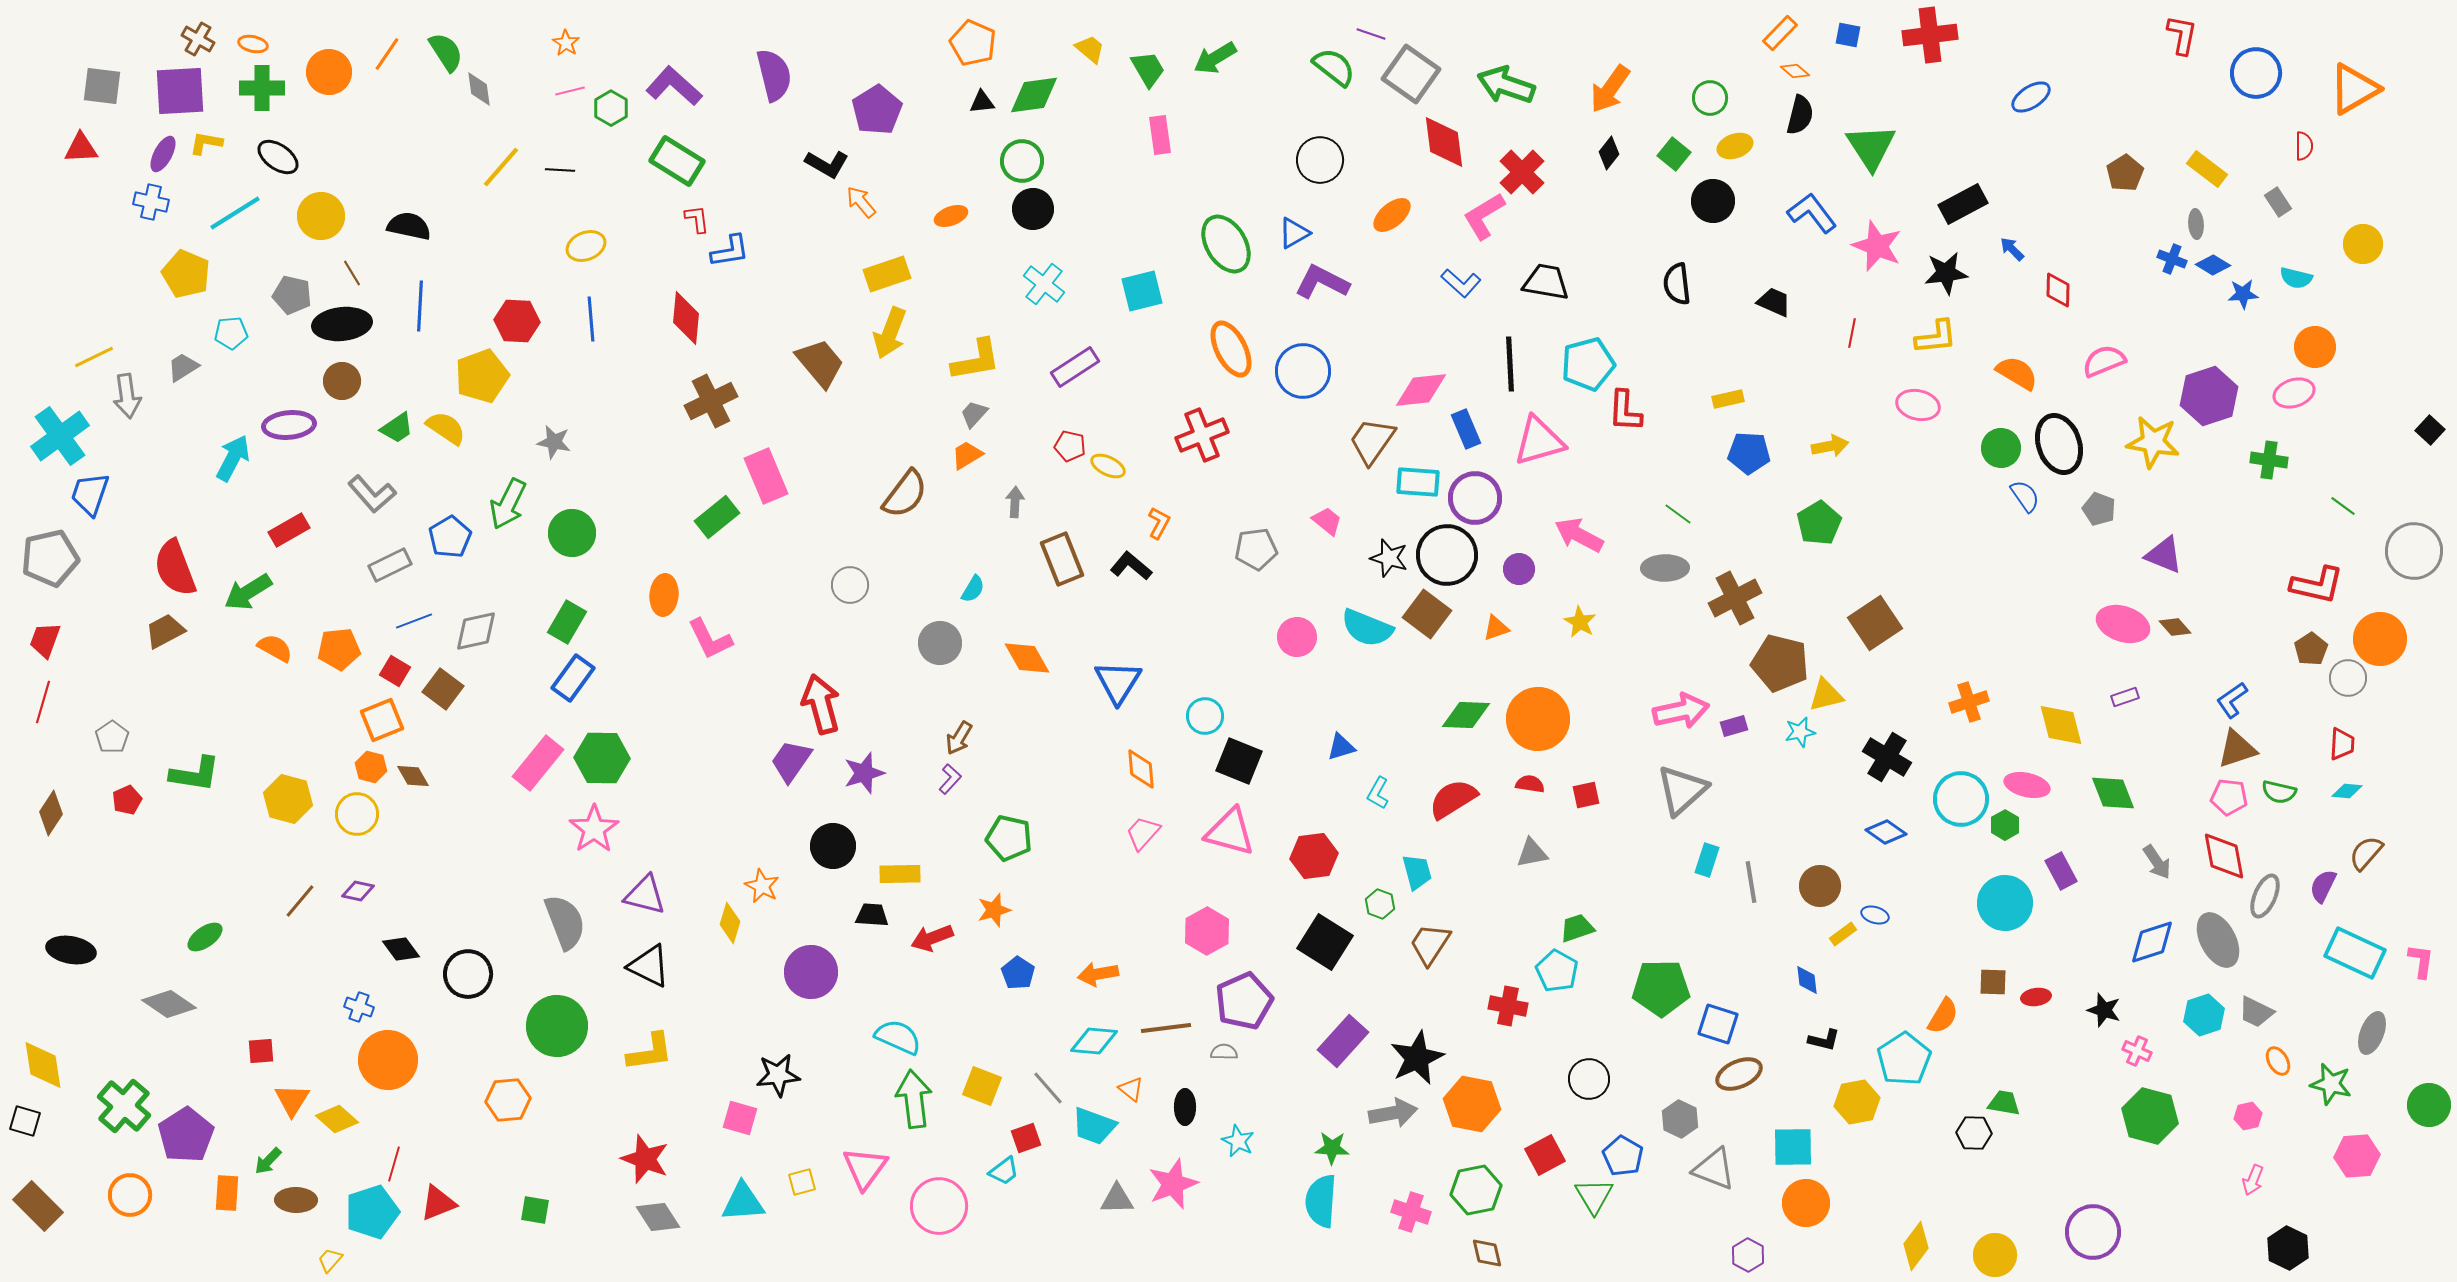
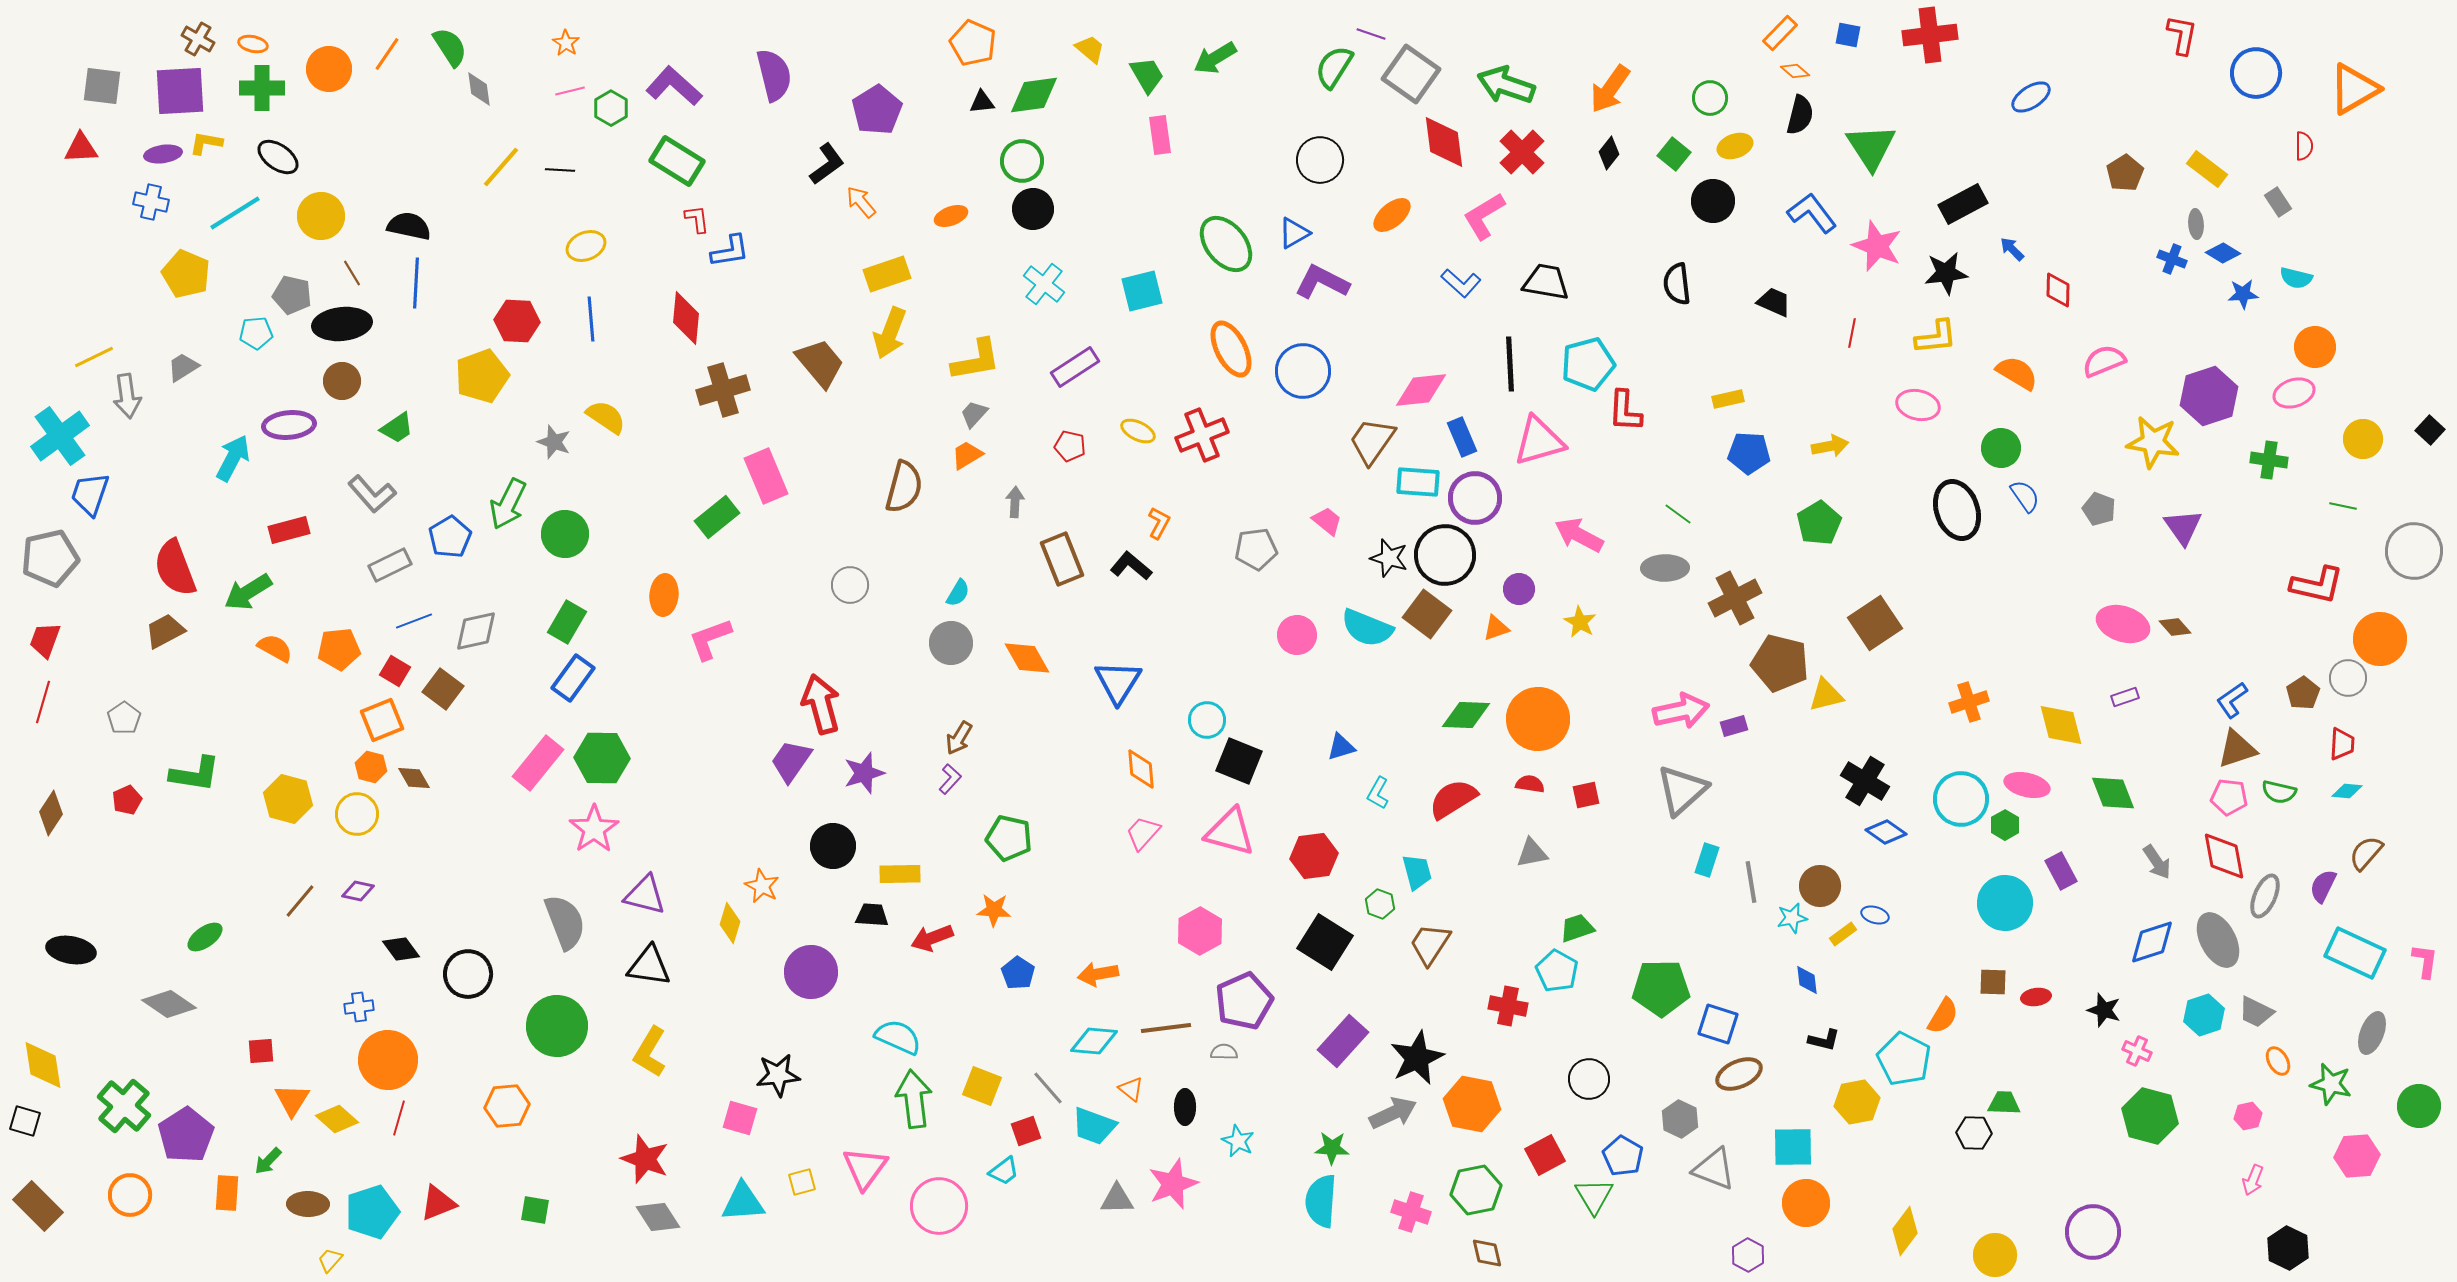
green semicircle at (446, 52): moved 4 px right, 5 px up
green semicircle at (1334, 67): rotated 96 degrees counterclockwise
green trapezoid at (1148, 69): moved 1 px left, 6 px down
orange circle at (329, 72): moved 3 px up
purple ellipse at (163, 154): rotated 54 degrees clockwise
black L-shape at (827, 164): rotated 66 degrees counterclockwise
red cross at (1522, 172): moved 20 px up
green ellipse at (1226, 244): rotated 8 degrees counterclockwise
yellow circle at (2363, 244): moved 195 px down
blue diamond at (2213, 265): moved 10 px right, 12 px up
blue line at (420, 306): moved 4 px left, 23 px up
cyan pentagon at (231, 333): moved 25 px right
brown cross at (711, 401): moved 12 px right, 11 px up; rotated 9 degrees clockwise
yellow semicircle at (446, 428): moved 160 px right, 11 px up
blue rectangle at (1466, 429): moved 4 px left, 8 px down
gray star at (554, 442): rotated 8 degrees clockwise
black ellipse at (2059, 444): moved 102 px left, 66 px down
yellow ellipse at (1108, 466): moved 30 px right, 35 px up
brown semicircle at (905, 494): moved 1 px left, 7 px up; rotated 22 degrees counterclockwise
green line at (2343, 506): rotated 24 degrees counterclockwise
red rectangle at (289, 530): rotated 15 degrees clockwise
green circle at (572, 533): moved 7 px left, 1 px down
black circle at (1447, 555): moved 2 px left
purple triangle at (2164, 555): moved 19 px right, 28 px up; rotated 33 degrees clockwise
purple circle at (1519, 569): moved 20 px down
cyan semicircle at (973, 589): moved 15 px left, 4 px down
pink circle at (1297, 637): moved 2 px up
pink L-shape at (710, 639): rotated 96 degrees clockwise
gray circle at (940, 643): moved 11 px right
brown pentagon at (2311, 649): moved 8 px left, 44 px down
cyan circle at (1205, 716): moved 2 px right, 4 px down
cyan star at (1800, 732): moved 8 px left, 186 px down
gray pentagon at (112, 737): moved 12 px right, 19 px up
black cross at (1887, 757): moved 22 px left, 24 px down
brown diamond at (413, 776): moved 1 px right, 2 px down
orange star at (994, 910): rotated 20 degrees clockwise
pink hexagon at (1207, 931): moved 7 px left
pink L-shape at (2421, 961): moved 4 px right
black triangle at (649, 966): rotated 18 degrees counterclockwise
blue cross at (359, 1007): rotated 28 degrees counterclockwise
yellow L-shape at (650, 1052): rotated 129 degrees clockwise
cyan pentagon at (1904, 1059): rotated 12 degrees counterclockwise
orange hexagon at (508, 1100): moved 1 px left, 6 px down
green trapezoid at (2004, 1103): rotated 8 degrees counterclockwise
green circle at (2429, 1105): moved 10 px left, 1 px down
gray arrow at (1393, 1113): rotated 15 degrees counterclockwise
red square at (1026, 1138): moved 7 px up
red line at (394, 1164): moved 5 px right, 46 px up
brown ellipse at (296, 1200): moved 12 px right, 4 px down
yellow diamond at (1916, 1246): moved 11 px left, 15 px up
